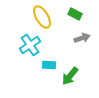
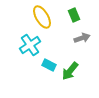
green rectangle: moved 1 px left, 1 px down; rotated 40 degrees clockwise
cyan rectangle: rotated 24 degrees clockwise
green arrow: moved 5 px up
